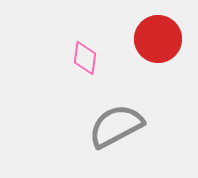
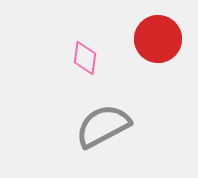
gray semicircle: moved 13 px left
